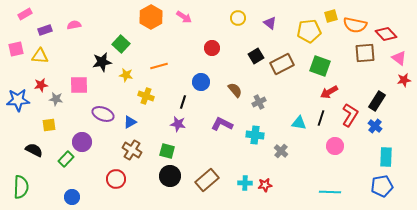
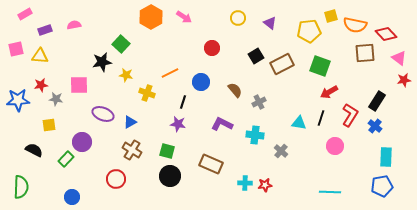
orange line at (159, 66): moved 11 px right, 7 px down; rotated 12 degrees counterclockwise
yellow cross at (146, 96): moved 1 px right, 3 px up
brown rectangle at (207, 180): moved 4 px right, 16 px up; rotated 65 degrees clockwise
